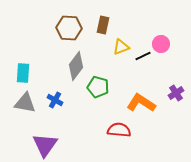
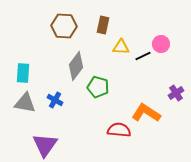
brown hexagon: moved 5 px left, 2 px up
yellow triangle: rotated 24 degrees clockwise
orange L-shape: moved 5 px right, 10 px down
